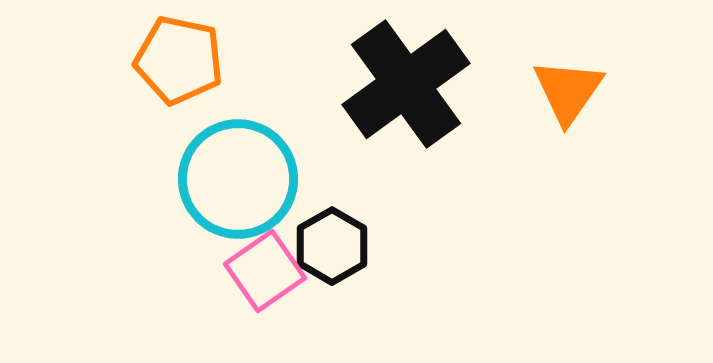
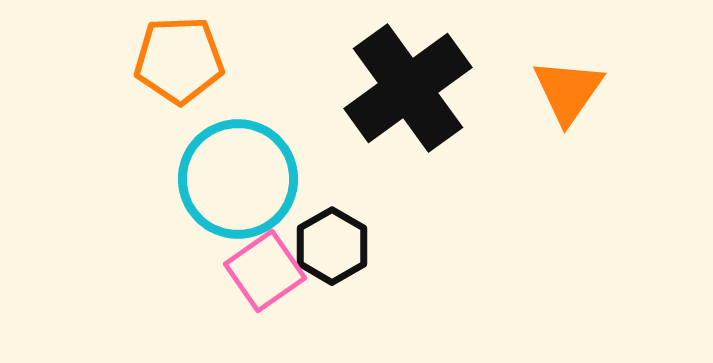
orange pentagon: rotated 14 degrees counterclockwise
black cross: moved 2 px right, 4 px down
